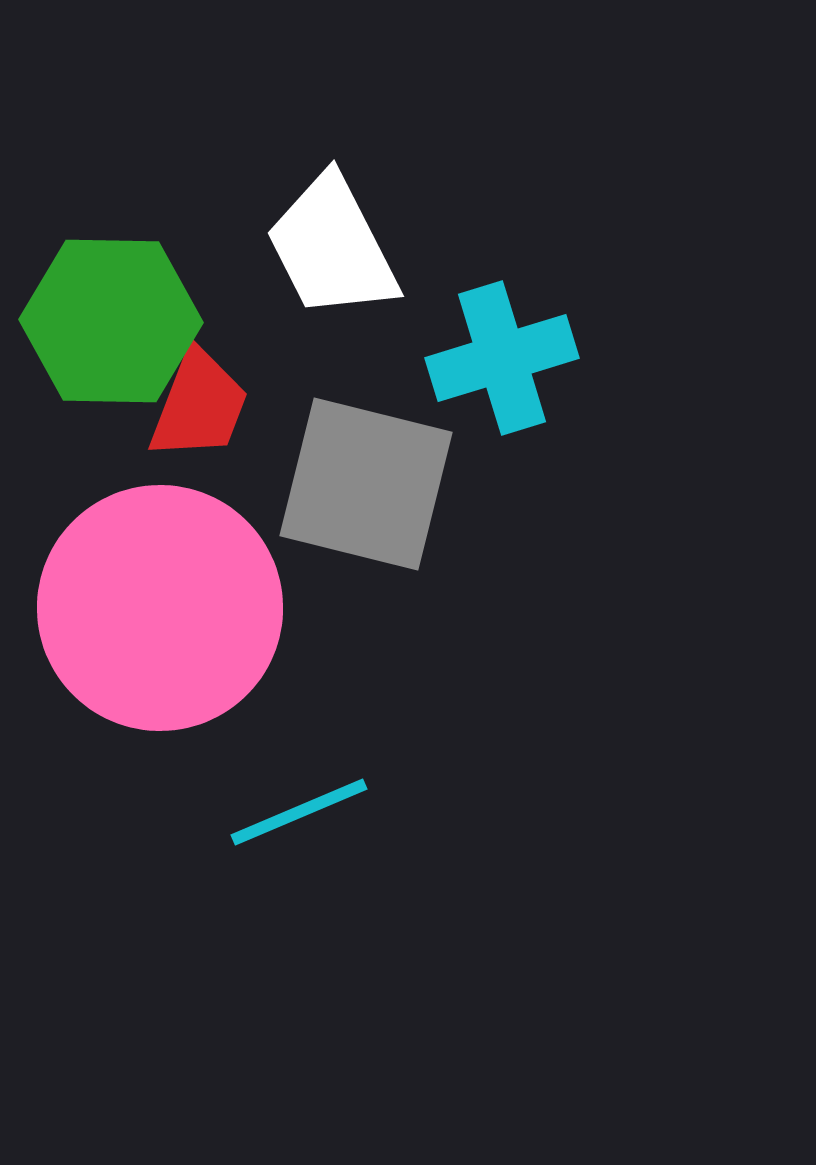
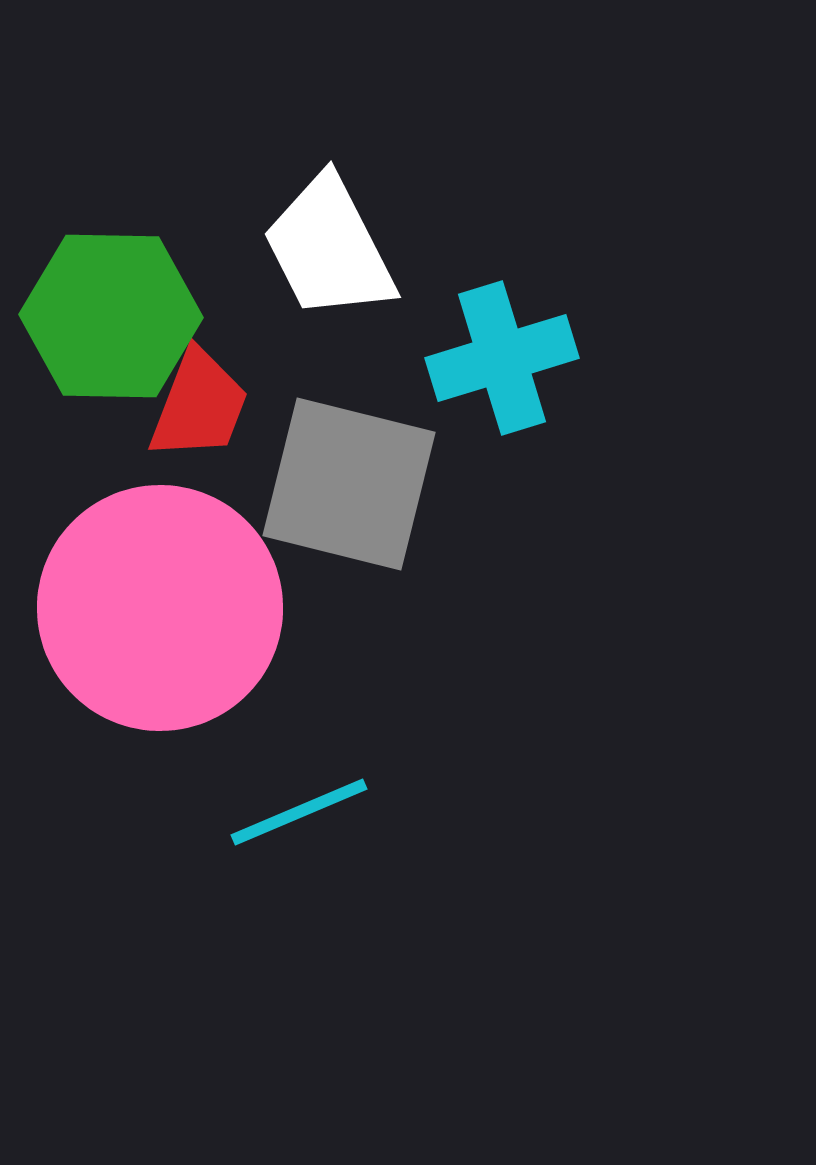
white trapezoid: moved 3 px left, 1 px down
green hexagon: moved 5 px up
gray square: moved 17 px left
